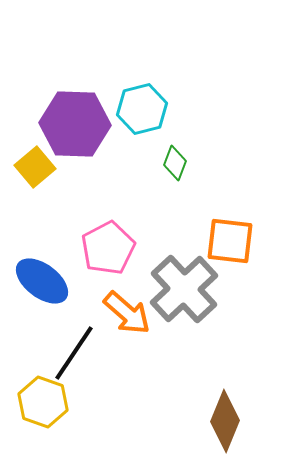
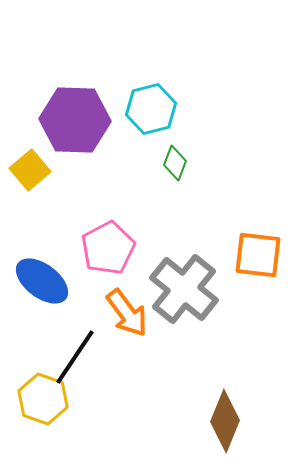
cyan hexagon: moved 9 px right
purple hexagon: moved 4 px up
yellow square: moved 5 px left, 3 px down
orange square: moved 28 px right, 14 px down
gray cross: rotated 8 degrees counterclockwise
orange arrow: rotated 12 degrees clockwise
black line: moved 1 px right, 4 px down
yellow hexagon: moved 3 px up
